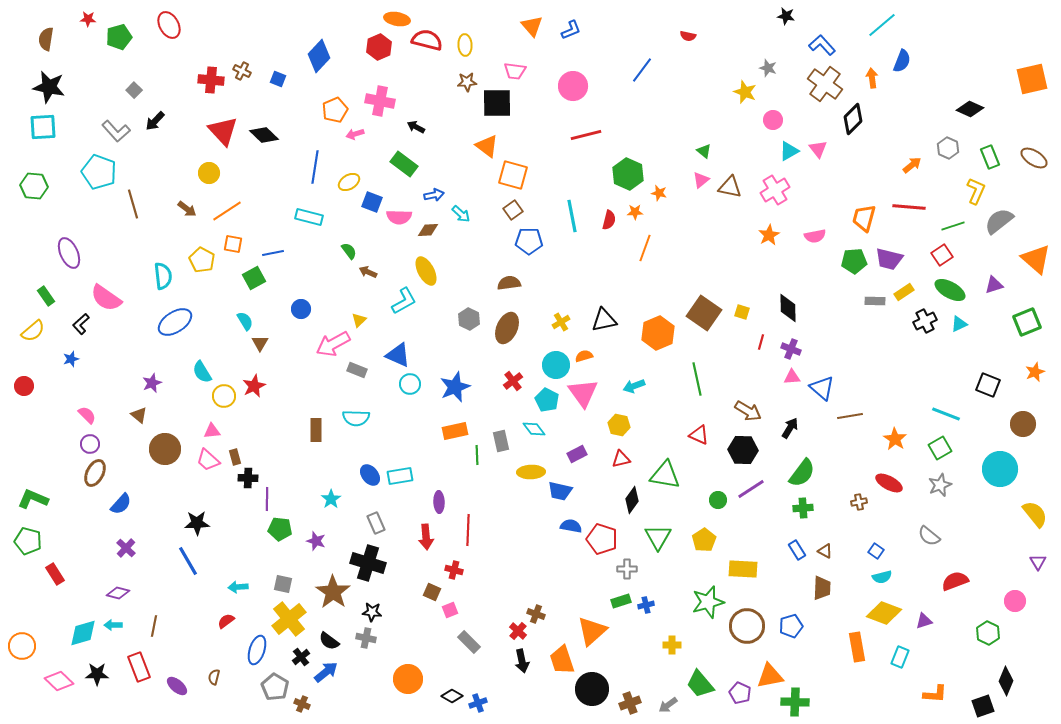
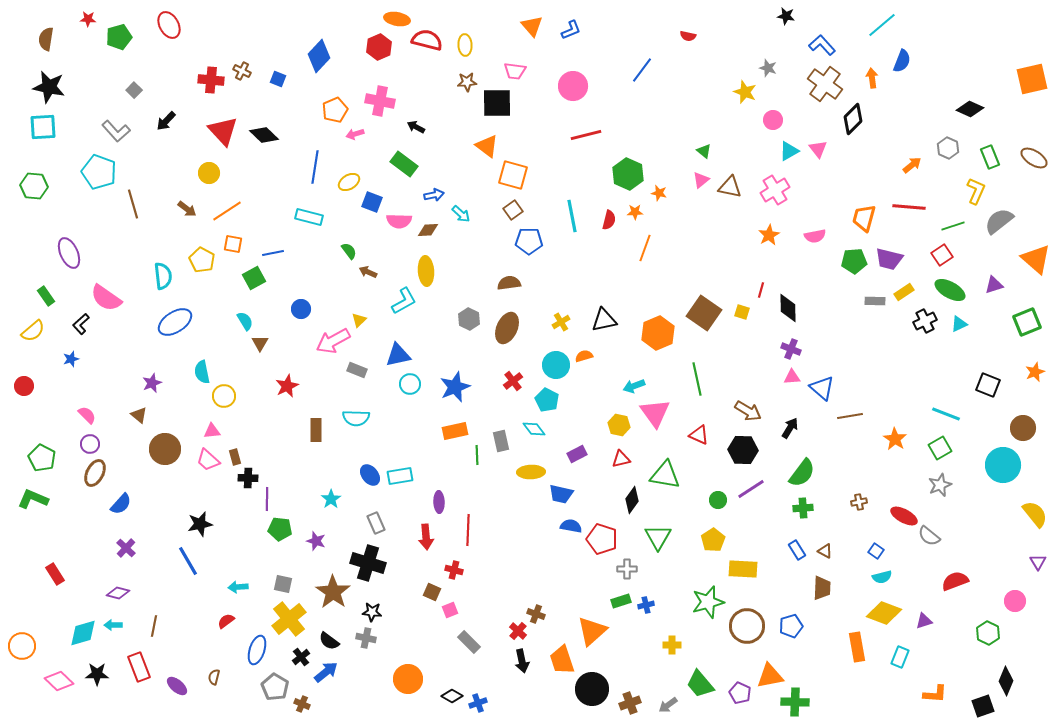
black arrow at (155, 121): moved 11 px right
pink semicircle at (399, 217): moved 4 px down
yellow ellipse at (426, 271): rotated 24 degrees clockwise
red line at (761, 342): moved 52 px up
pink arrow at (333, 344): moved 3 px up
blue triangle at (398, 355): rotated 36 degrees counterclockwise
cyan semicircle at (202, 372): rotated 20 degrees clockwise
red star at (254, 386): moved 33 px right
pink triangle at (583, 393): moved 72 px right, 20 px down
brown circle at (1023, 424): moved 4 px down
cyan circle at (1000, 469): moved 3 px right, 4 px up
red ellipse at (889, 483): moved 15 px right, 33 px down
blue trapezoid at (560, 491): moved 1 px right, 3 px down
black star at (197, 523): moved 3 px right, 1 px down; rotated 10 degrees counterclockwise
yellow pentagon at (704, 540): moved 9 px right
green pentagon at (28, 541): moved 14 px right, 83 px up; rotated 12 degrees clockwise
